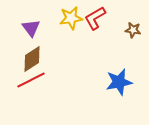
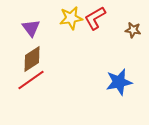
red line: rotated 8 degrees counterclockwise
